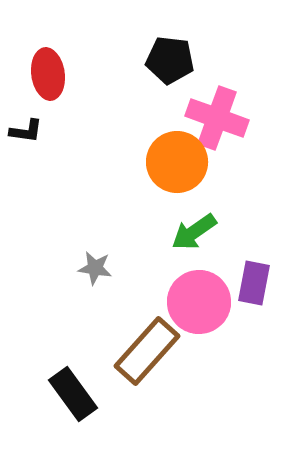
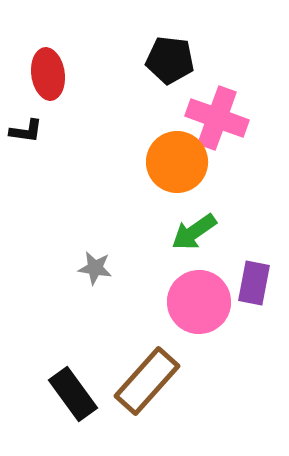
brown rectangle: moved 30 px down
